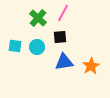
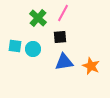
cyan circle: moved 4 px left, 2 px down
orange star: rotated 18 degrees counterclockwise
